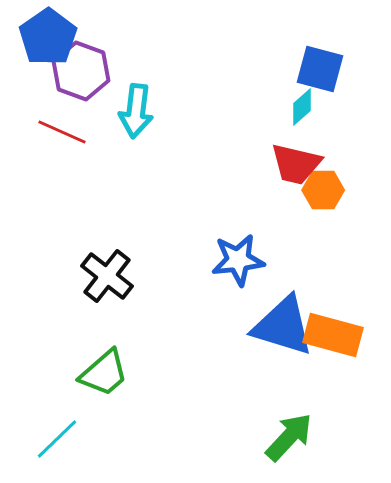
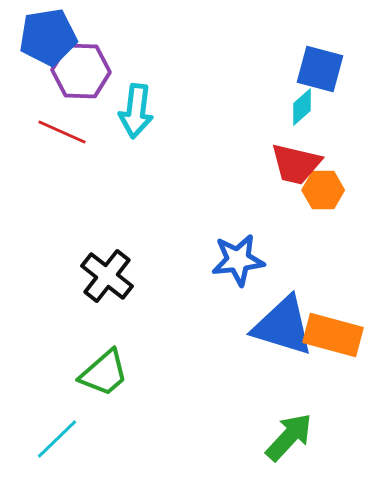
blue pentagon: rotated 26 degrees clockwise
purple hexagon: rotated 18 degrees counterclockwise
